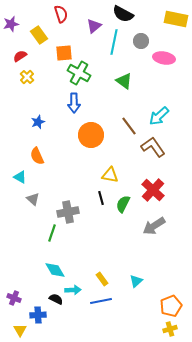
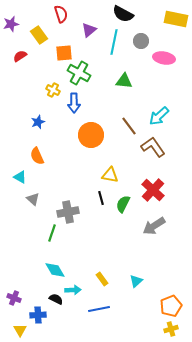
purple triangle at (94, 26): moved 5 px left, 4 px down
yellow cross at (27, 77): moved 26 px right, 13 px down; rotated 16 degrees counterclockwise
green triangle at (124, 81): rotated 30 degrees counterclockwise
blue line at (101, 301): moved 2 px left, 8 px down
yellow cross at (170, 329): moved 1 px right
